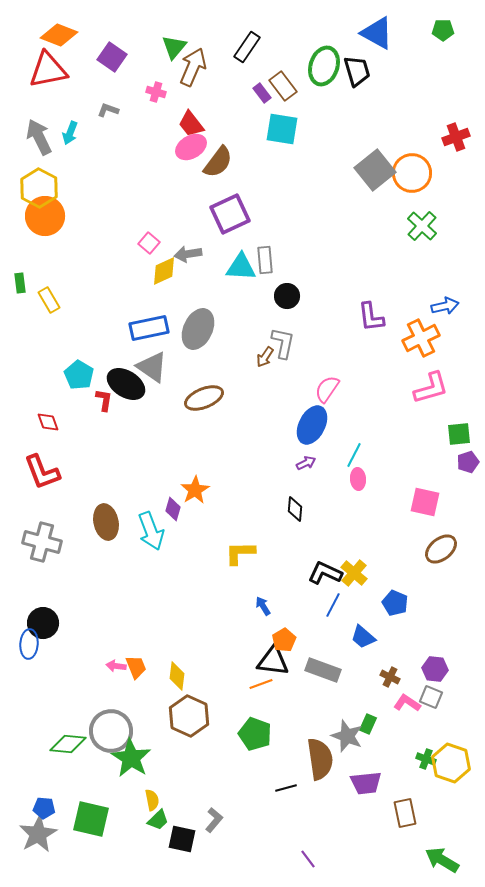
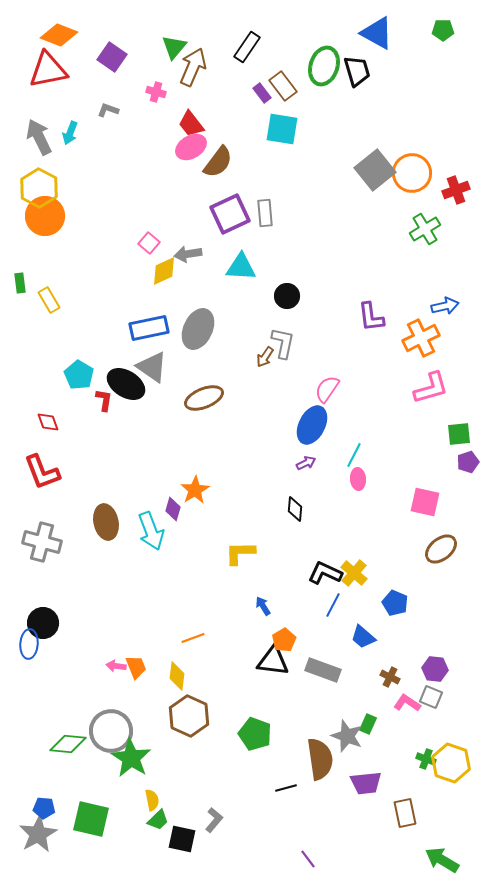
red cross at (456, 137): moved 53 px down
green cross at (422, 226): moved 3 px right, 3 px down; rotated 16 degrees clockwise
gray rectangle at (265, 260): moved 47 px up
orange line at (261, 684): moved 68 px left, 46 px up
